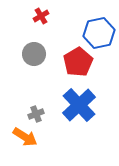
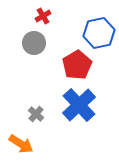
red cross: moved 2 px right
gray circle: moved 11 px up
red pentagon: moved 1 px left, 3 px down
gray cross: rotated 28 degrees counterclockwise
orange arrow: moved 4 px left, 7 px down
